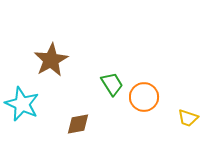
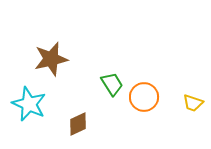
brown star: moved 1 px up; rotated 16 degrees clockwise
cyan star: moved 7 px right
yellow trapezoid: moved 5 px right, 15 px up
brown diamond: rotated 15 degrees counterclockwise
